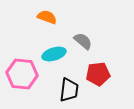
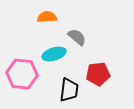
orange semicircle: rotated 24 degrees counterclockwise
gray semicircle: moved 6 px left, 4 px up
